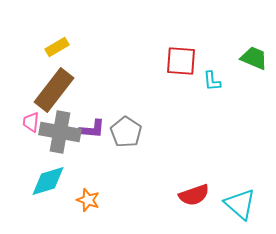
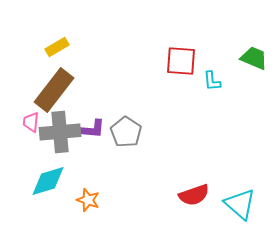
gray cross: rotated 15 degrees counterclockwise
